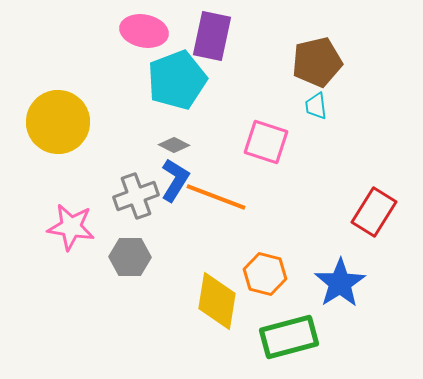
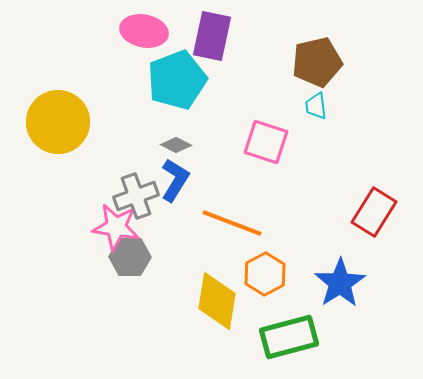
gray diamond: moved 2 px right
orange line: moved 16 px right, 26 px down
pink star: moved 45 px right
orange hexagon: rotated 18 degrees clockwise
